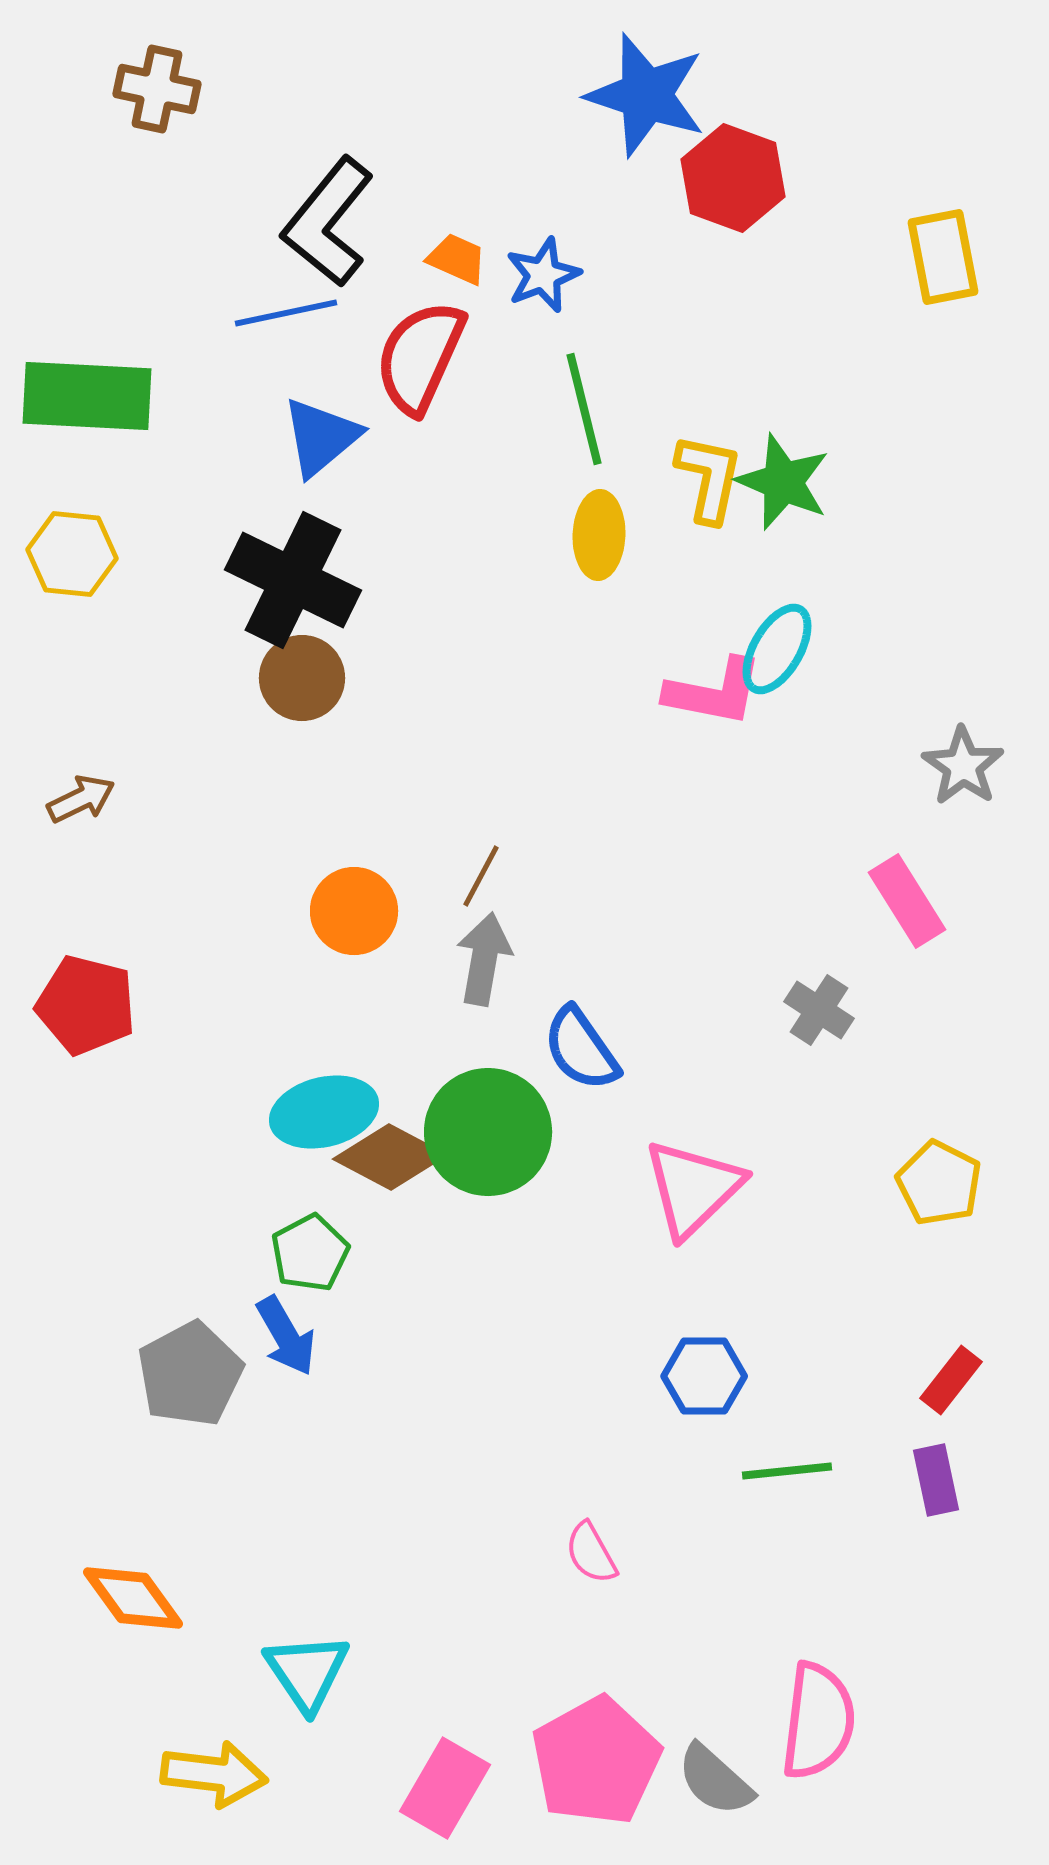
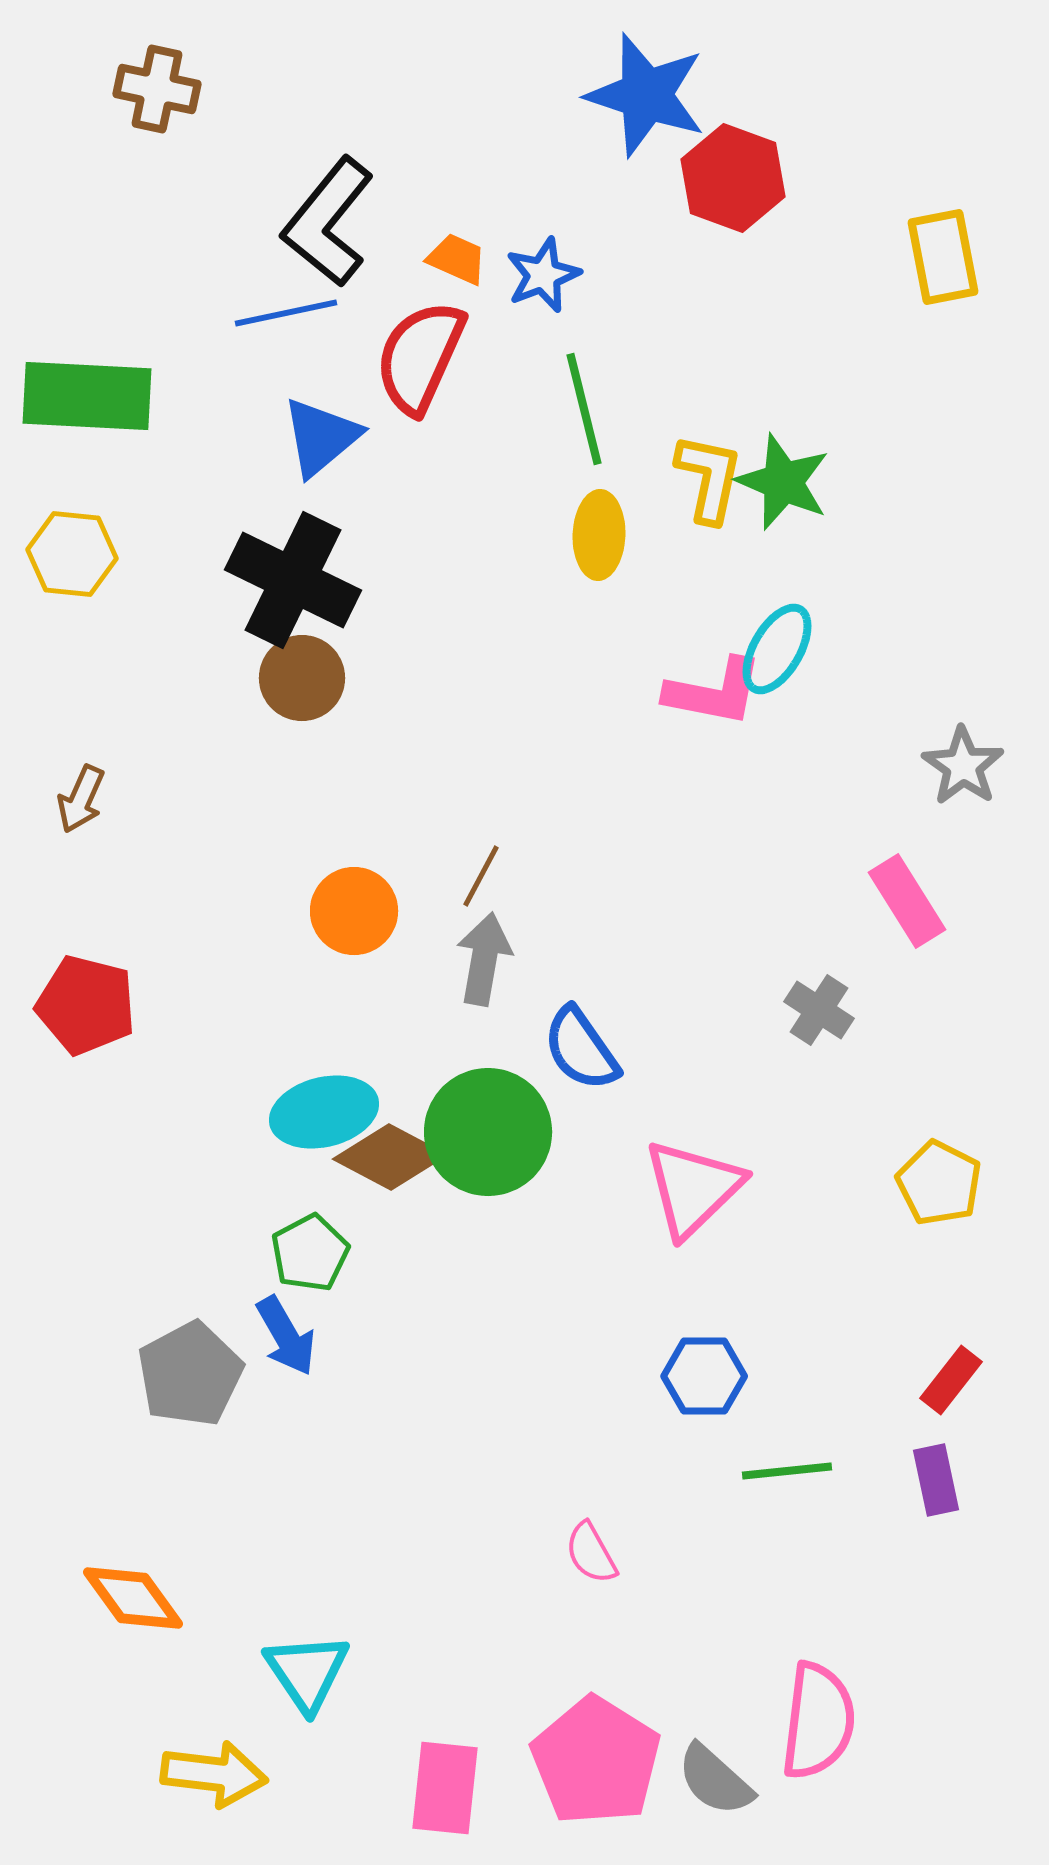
brown arrow at (81, 799): rotated 140 degrees clockwise
pink pentagon at (596, 1761): rotated 11 degrees counterclockwise
pink rectangle at (445, 1788): rotated 24 degrees counterclockwise
